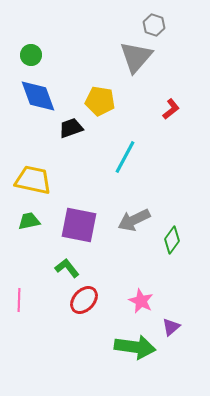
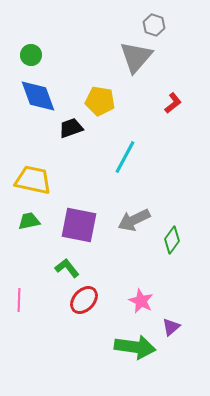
red L-shape: moved 2 px right, 6 px up
